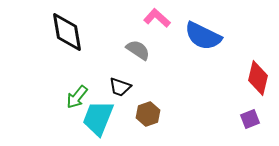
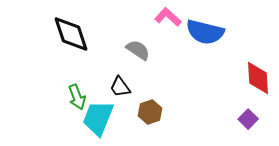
pink L-shape: moved 11 px right, 1 px up
black diamond: moved 4 px right, 2 px down; rotated 9 degrees counterclockwise
blue semicircle: moved 2 px right, 4 px up; rotated 12 degrees counterclockwise
red diamond: rotated 16 degrees counterclockwise
black trapezoid: rotated 35 degrees clockwise
green arrow: rotated 60 degrees counterclockwise
brown hexagon: moved 2 px right, 2 px up
purple square: moved 2 px left; rotated 24 degrees counterclockwise
